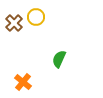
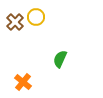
brown cross: moved 1 px right, 1 px up
green semicircle: moved 1 px right
